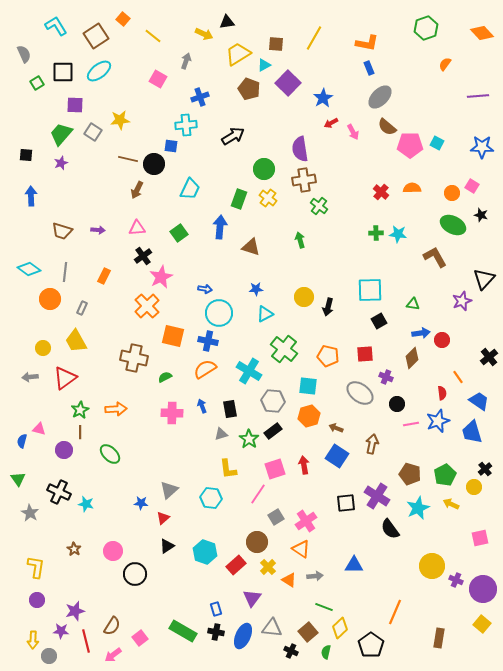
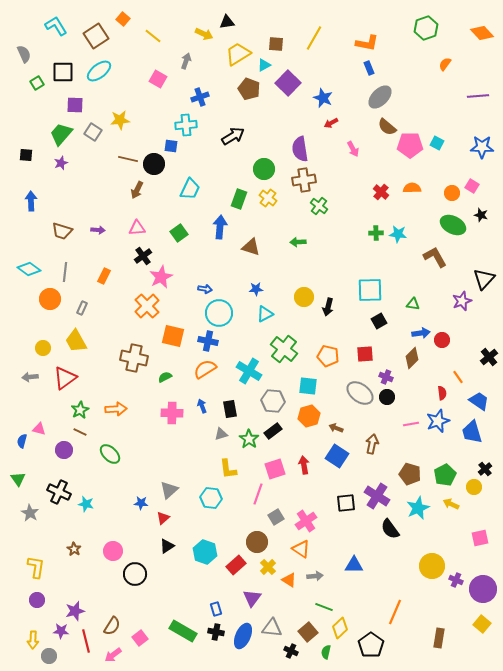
blue star at (323, 98): rotated 18 degrees counterclockwise
pink arrow at (353, 132): moved 17 px down
blue arrow at (31, 196): moved 5 px down
green arrow at (300, 240): moved 2 px left, 2 px down; rotated 77 degrees counterclockwise
black circle at (397, 404): moved 10 px left, 7 px up
brown line at (80, 432): rotated 64 degrees counterclockwise
pink line at (258, 494): rotated 15 degrees counterclockwise
